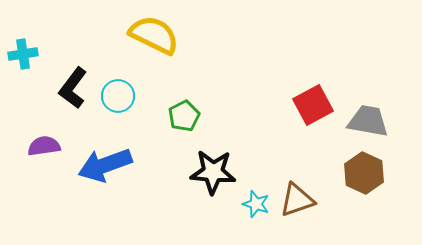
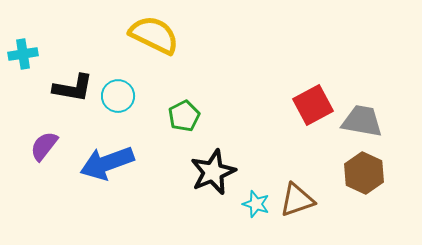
black L-shape: rotated 117 degrees counterclockwise
gray trapezoid: moved 6 px left
purple semicircle: rotated 44 degrees counterclockwise
blue arrow: moved 2 px right, 2 px up
black star: rotated 27 degrees counterclockwise
